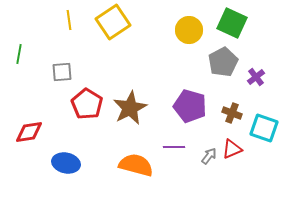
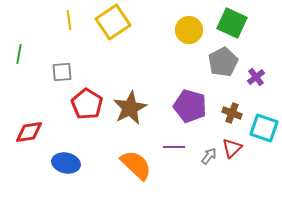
red triangle: moved 1 px up; rotated 20 degrees counterclockwise
orange semicircle: rotated 28 degrees clockwise
